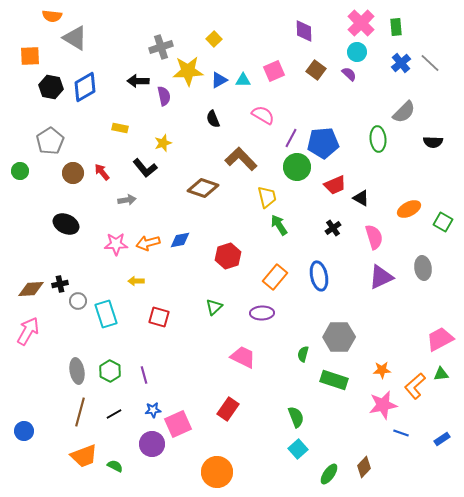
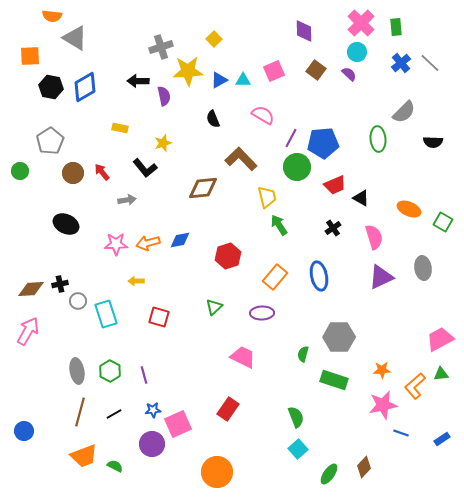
brown diamond at (203, 188): rotated 24 degrees counterclockwise
orange ellipse at (409, 209): rotated 50 degrees clockwise
